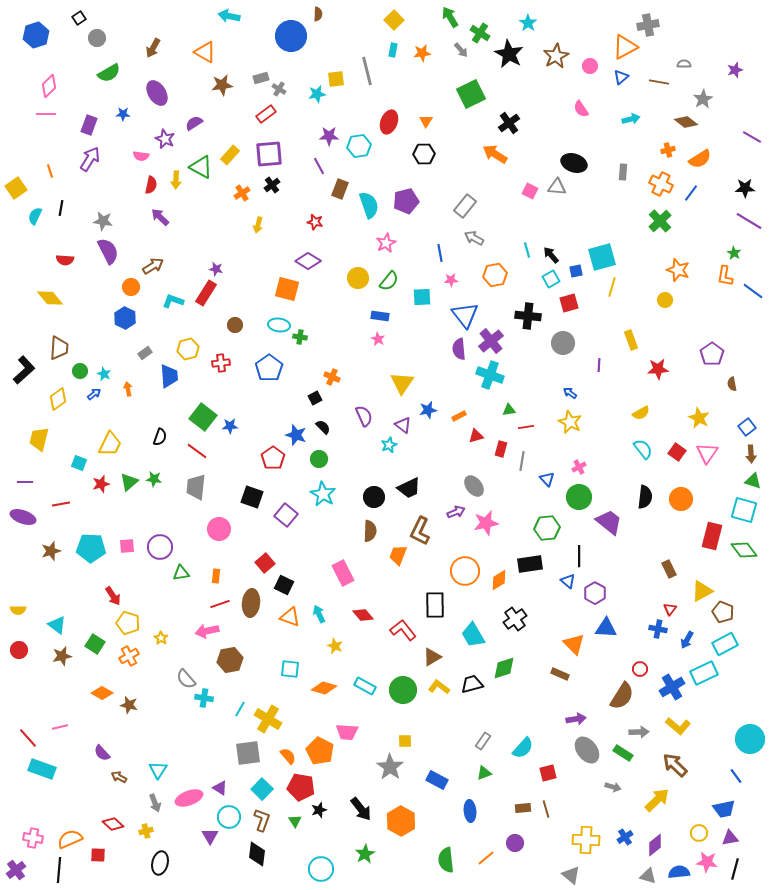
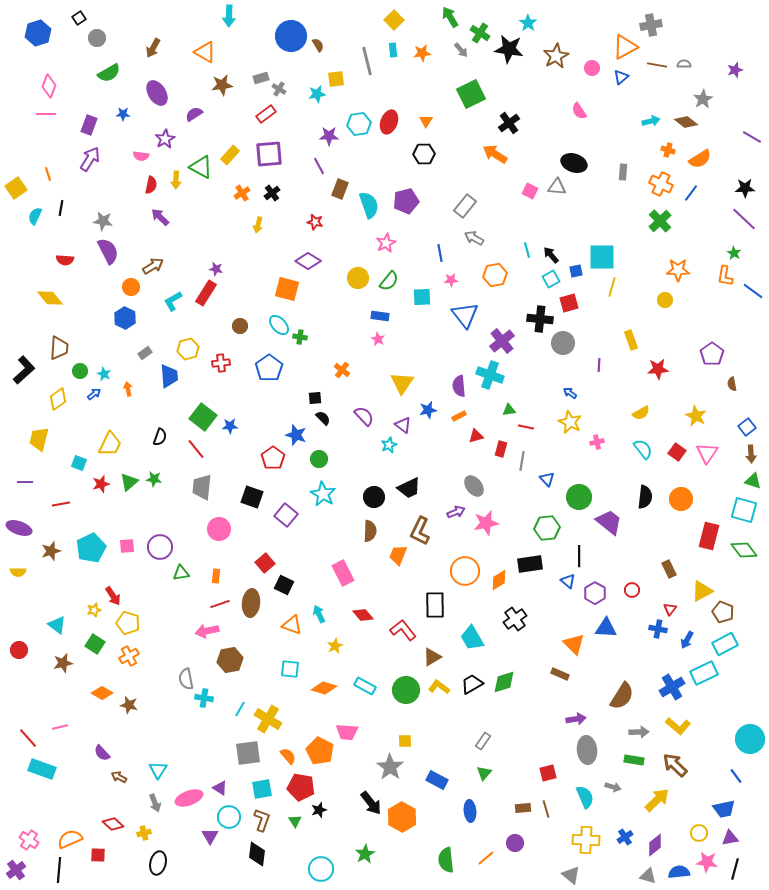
brown semicircle at (318, 14): moved 31 px down; rotated 32 degrees counterclockwise
cyan arrow at (229, 16): rotated 100 degrees counterclockwise
gray cross at (648, 25): moved 3 px right
blue hexagon at (36, 35): moved 2 px right, 2 px up
cyan rectangle at (393, 50): rotated 16 degrees counterclockwise
black star at (509, 54): moved 5 px up; rotated 20 degrees counterclockwise
pink circle at (590, 66): moved 2 px right, 2 px down
gray line at (367, 71): moved 10 px up
brown line at (659, 82): moved 2 px left, 17 px up
pink diamond at (49, 86): rotated 25 degrees counterclockwise
pink semicircle at (581, 109): moved 2 px left, 2 px down
cyan arrow at (631, 119): moved 20 px right, 2 px down
purple semicircle at (194, 123): moved 9 px up
purple star at (165, 139): rotated 18 degrees clockwise
cyan hexagon at (359, 146): moved 22 px up
orange cross at (668, 150): rotated 32 degrees clockwise
orange line at (50, 171): moved 2 px left, 3 px down
black cross at (272, 185): moved 8 px down
purple line at (749, 221): moved 5 px left, 2 px up; rotated 12 degrees clockwise
cyan square at (602, 257): rotated 16 degrees clockwise
orange star at (678, 270): rotated 20 degrees counterclockwise
cyan L-shape at (173, 301): rotated 50 degrees counterclockwise
black cross at (528, 316): moved 12 px right, 3 px down
brown circle at (235, 325): moved 5 px right, 1 px down
cyan ellipse at (279, 325): rotated 40 degrees clockwise
purple cross at (491, 341): moved 11 px right
purple semicircle at (459, 349): moved 37 px down
orange cross at (332, 377): moved 10 px right, 7 px up; rotated 14 degrees clockwise
black square at (315, 398): rotated 24 degrees clockwise
purple semicircle at (364, 416): rotated 20 degrees counterclockwise
yellow star at (699, 418): moved 3 px left, 2 px up
black semicircle at (323, 427): moved 9 px up
red line at (526, 427): rotated 21 degrees clockwise
red line at (197, 451): moved 1 px left, 2 px up; rotated 15 degrees clockwise
pink cross at (579, 467): moved 18 px right, 25 px up; rotated 16 degrees clockwise
gray trapezoid at (196, 487): moved 6 px right
purple ellipse at (23, 517): moved 4 px left, 11 px down
red rectangle at (712, 536): moved 3 px left
cyan pentagon at (91, 548): rotated 28 degrees counterclockwise
yellow semicircle at (18, 610): moved 38 px up
orange triangle at (290, 617): moved 2 px right, 8 px down
cyan trapezoid at (473, 635): moved 1 px left, 3 px down
yellow star at (161, 638): moved 67 px left, 28 px up; rotated 24 degrees clockwise
yellow star at (335, 646): rotated 21 degrees clockwise
brown star at (62, 656): moved 1 px right, 7 px down
green diamond at (504, 668): moved 14 px down
red circle at (640, 669): moved 8 px left, 79 px up
gray semicircle at (186, 679): rotated 30 degrees clockwise
black trapezoid at (472, 684): rotated 15 degrees counterclockwise
green circle at (403, 690): moved 3 px right
cyan semicircle at (523, 748): moved 62 px right, 49 px down; rotated 65 degrees counterclockwise
gray ellipse at (587, 750): rotated 32 degrees clockwise
green rectangle at (623, 753): moved 11 px right, 7 px down; rotated 24 degrees counterclockwise
green triangle at (484, 773): rotated 28 degrees counterclockwise
cyan square at (262, 789): rotated 35 degrees clockwise
black arrow at (361, 809): moved 10 px right, 6 px up
orange hexagon at (401, 821): moved 1 px right, 4 px up
yellow cross at (146, 831): moved 2 px left, 2 px down
pink cross at (33, 838): moved 4 px left, 2 px down; rotated 24 degrees clockwise
black ellipse at (160, 863): moved 2 px left
